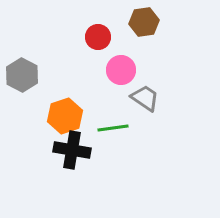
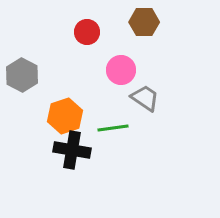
brown hexagon: rotated 8 degrees clockwise
red circle: moved 11 px left, 5 px up
